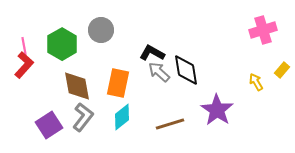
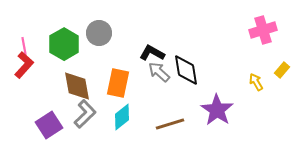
gray circle: moved 2 px left, 3 px down
green hexagon: moved 2 px right
gray L-shape: moved 2 px right, 3 px up; rotated 8 degrees clockwise
